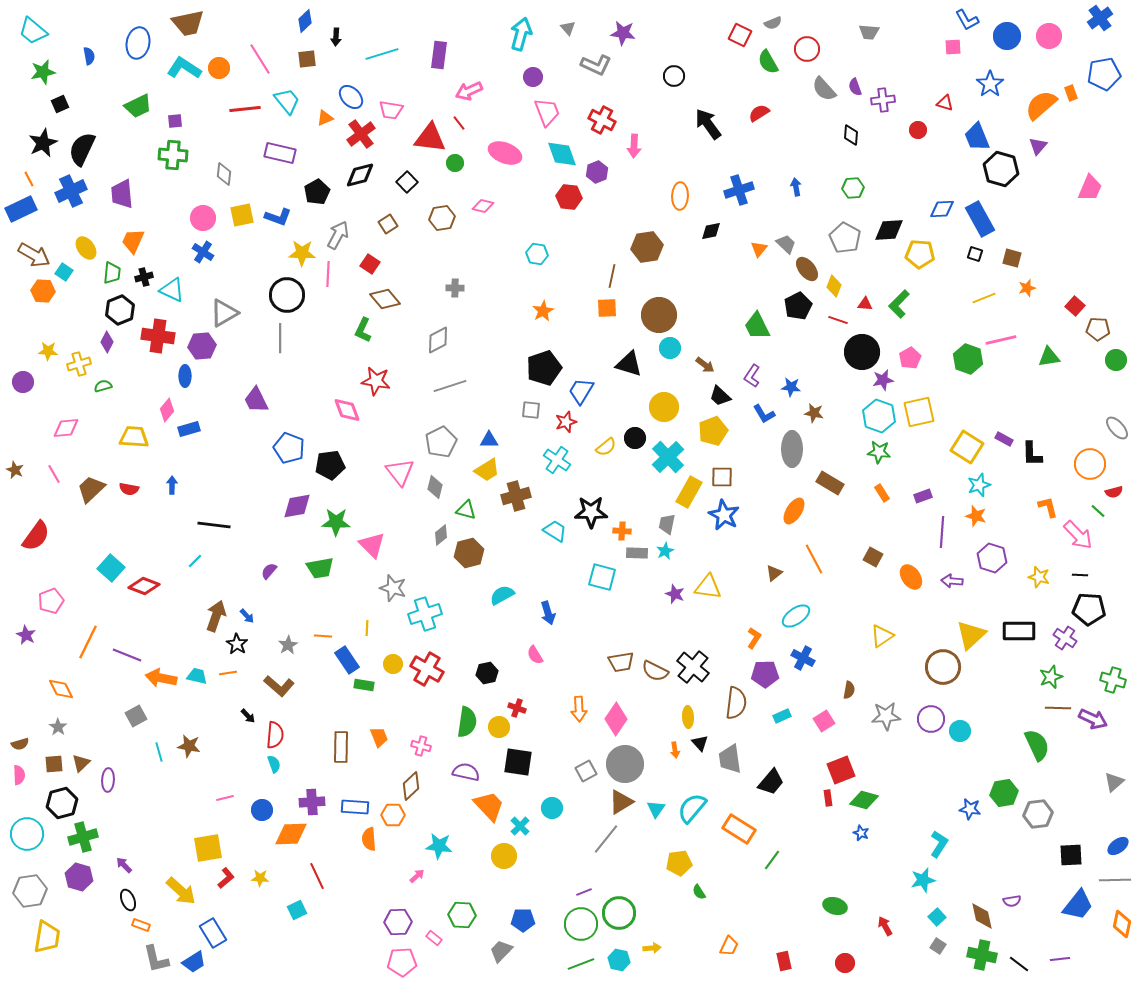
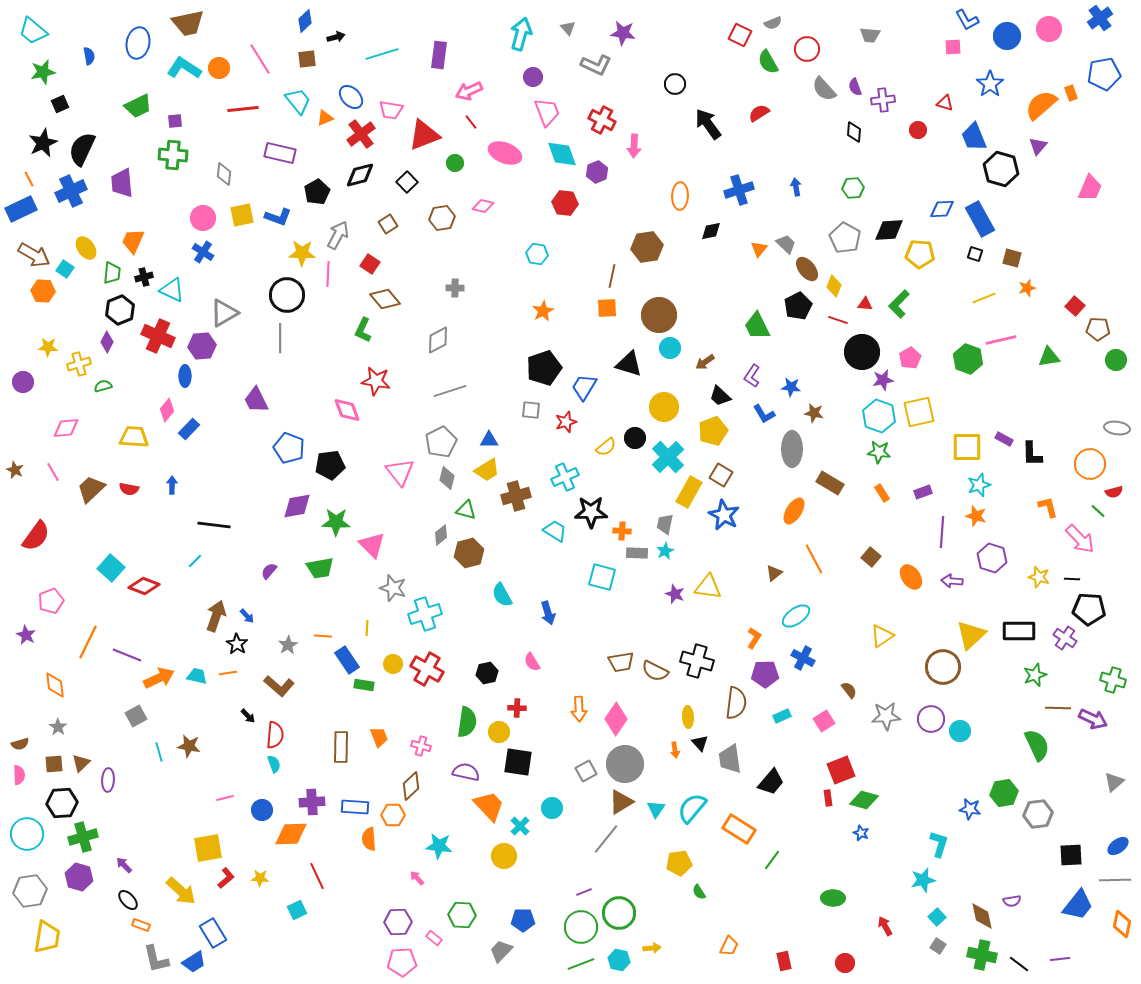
gray trapezoid at (869, 32): moved 1 px right, 3 px down
pink circle at (1049, 36): moved 7 px up
black arrow at (336, 37): rotated 108 degrees counterclockwise
black circle at (674, 76): moved 1 px right, 8 px down
cyan trapezoid at (287, 101): moved 11 px right
red line at (245, 109): moved 2 px left
red line at (459, 123): moved 12 px right, 1 px up
black diamond at (851, 135): moved 3 px right, 3 px up
blue trapezoid at (977, 137): moved 3 px left
red triangle at (430, 138): moved 6 px left, 3 px up; rotated 28 degrees counterclockwise
purple trapezoid at (122, 194): moved 11 px up
red hexagon at (569, 197): moved 4 px left, 6 px down
cyan square at (64, 272): moved 1 px right, 3 px up
red cross at (158, 336): rotated 16 degrees clockwise
yellow star at (48, 351): moved 4 px up
brown arrow at (705, 365): moved 3 px up; rotated 108 degrees clockwise
gray line at (450, 386): moved 5 px down
blue trapezoid at (581, 391): moved 3 px right, 4 px up
gray ellipse at (1117, 428): rotated 40 degrees counterclockwise
blue rectangle at (189, 429): rotated 30 degrees counterclockwise
yellow square at (967, 447): rotated 32 degrees counterclockwise
cyan cross at (557, 460): moved 8 px right, 17 px down; rotated 32 degrees clockwise
pink line at (54, 474): moved 1 px left, 2 px up
brown square at (722, 477): moved 1 px left, 2 px up; rotated 30 degrees clockwise
gray diamond at (435, 487): moved 12 px right, 9 px up
purple rectangle at (923, 496): moved 4 px up
gray trapezoid at (667, 524): moved 2 px left
pink arrow at (1078, 535): moved 2 px right, 4 px down
brown square at (873, 557): moved 2 px left; rotated 12 degrees clockwise
black line at (1080, 575): moved 8 px left, 4 px down
cyan semicircle at (502, 595): rotated 90 degrees counterclockwise
pink semicircle at (535, 655): moved 3 px left, 7 px down
black cross at (693, 667): moved 4 px right, 6 px up; rotated 24 degrees counterclockwise
green star at (1051, 677): moved 16 px left, 2 px up
orange arrow at (161, 678): moved 2 px left; rotated 144 degrees clockwise
orange diamond at (61, 689): moved 6 px left, 4 px up; rotated 20 degrees clockwise
brown semicircle at (849, 690): rotated 48 degrees counterclockwise
red cross at (517, 708): rotated 18 degrees counterclockwise
yellow circle at (499, 727): moved 5 px down
black hexagon at (62, 803): rotated 12 degrees clockwise
cyan L-shape at (939, 844): rotated 16 degrees counterclockwise
pink arrow at (417, 876): moved 2 px down; rotated 91 degrees counterclockwise
black ellipse at (128, 900): rotated 20 degrees counterclockwise
green ellipse at (835, 906): moved 2 px left, 8 px up; rotated 15 degrees counterclockwise
green circle at (581, 924): moved 3 px down
